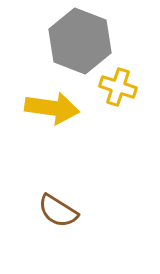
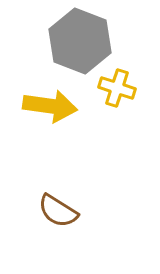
yellow cross: moved 1 px left, 1 px down
yellow arrow: moved 2 px left, 2 px up
